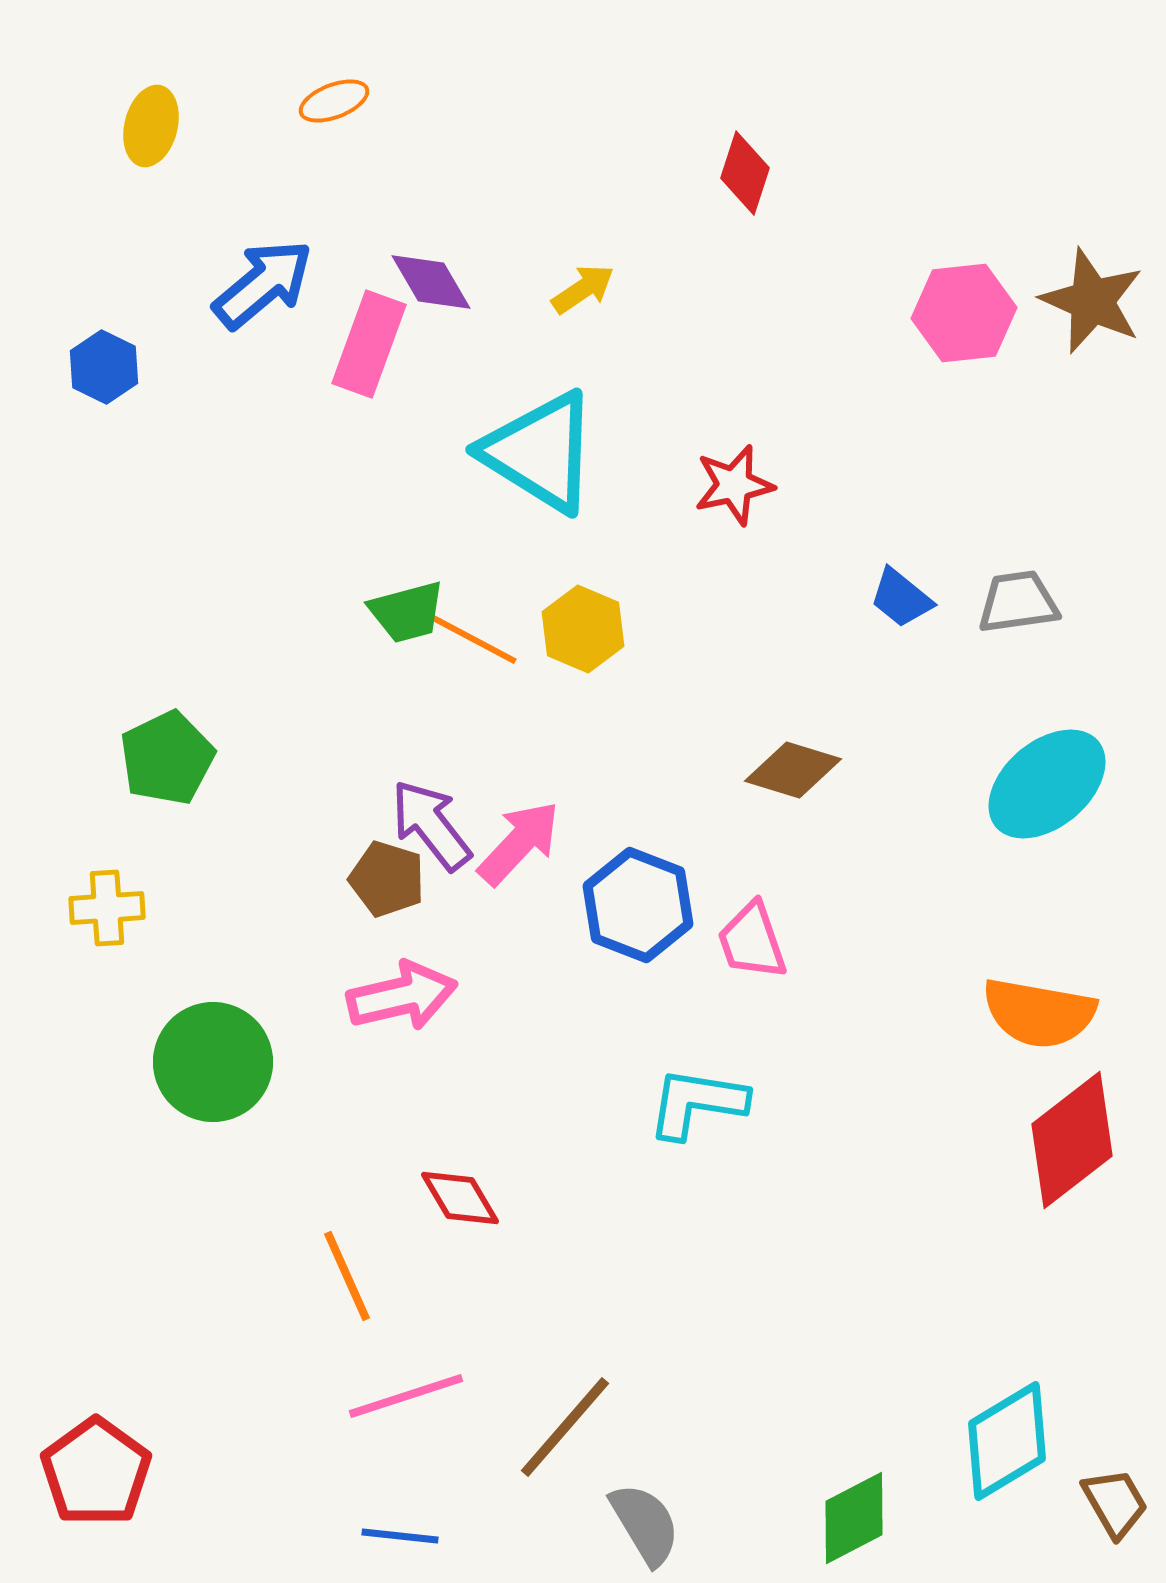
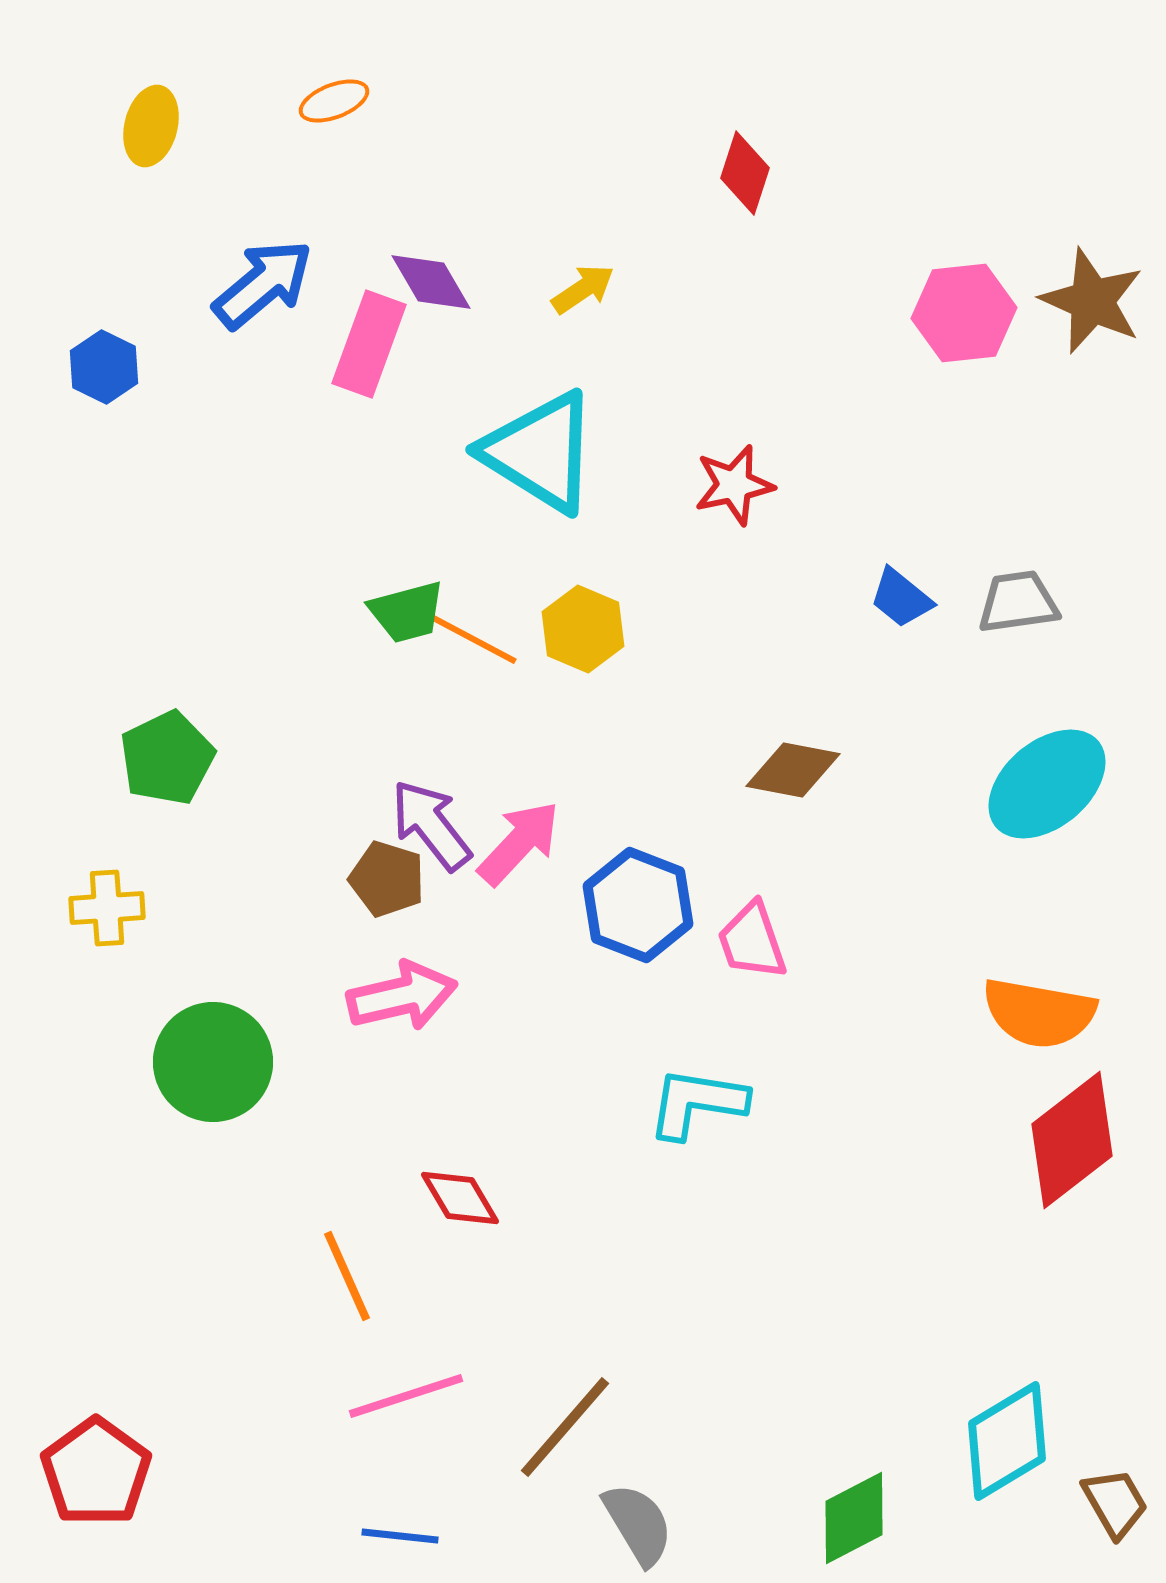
brown diamond at (793, 770): rotated 6 degrees counterclockwise
gray semicircle at (645, 1524): moved 7 px left
